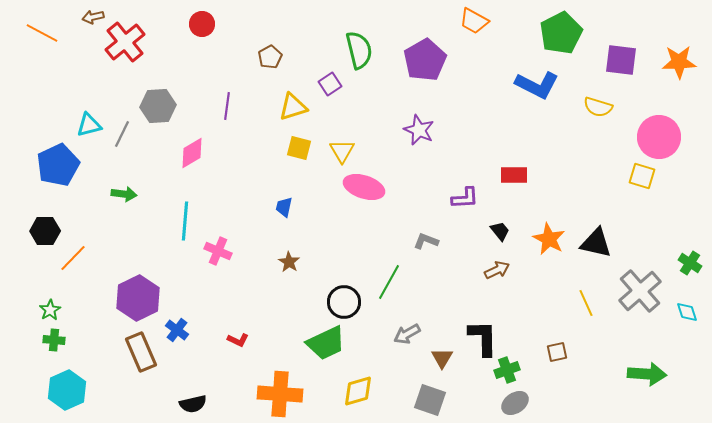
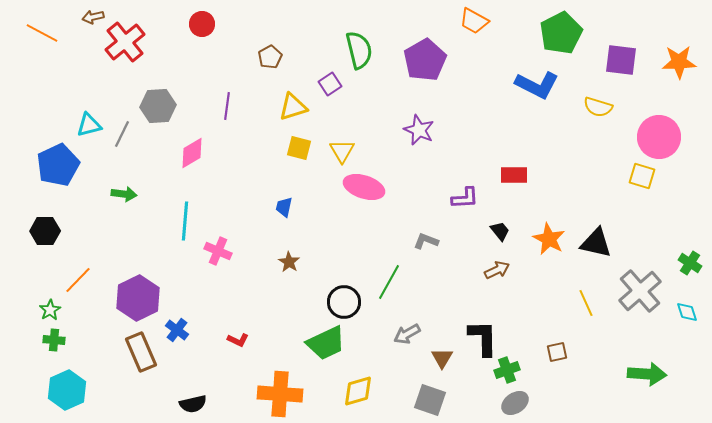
orange line at (73, 258): moved 5 px right, 22 px down
